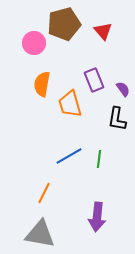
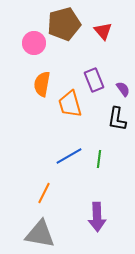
purple arrow: rotated 8 degrees counterclockwise
